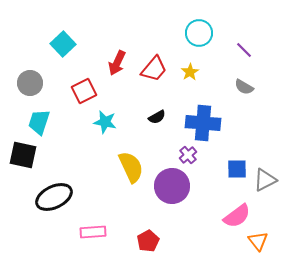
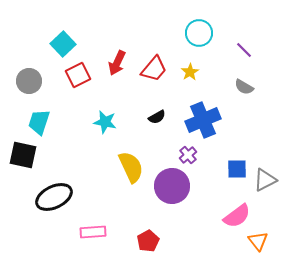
gray circle: moved 1 px left, 2 px up
red square: moved 6 px left, 16 px up
blue cross: moved 3 px up; rotated 28 degrees counterclockwise
